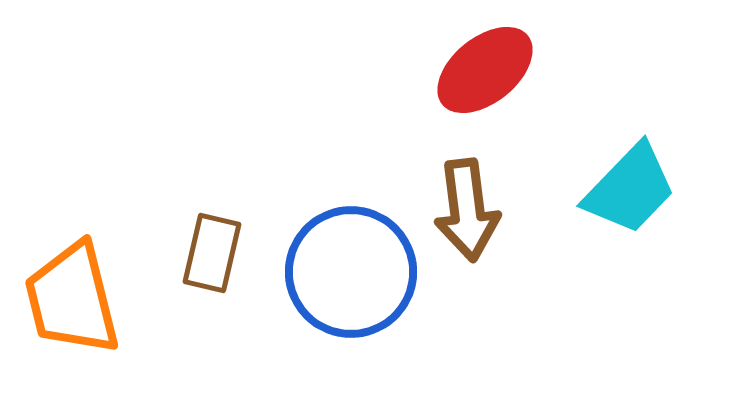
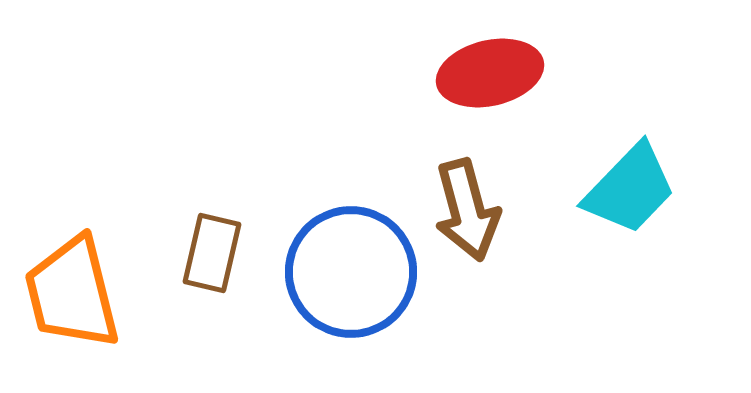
red ellipse: moved 5 px right, 3 px down; rotated 26 degrees clockwise
brown arrow: rotated 8 degrees counterclockwise
orange trapezoid: moved 6 px up
